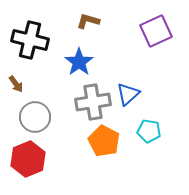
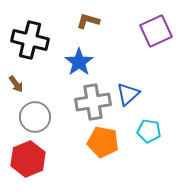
orange pentagon: moved 1 px left, 1 px down; rotated 16 degrees counterclockwise
